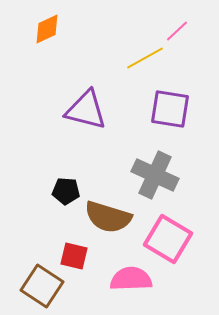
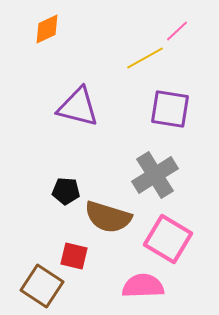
purple triangle: moved 8 px left, 3 px up
gray cross: rotated 33 degrees clockwise
pink semicircle: moved 12 px right, 7 px down
